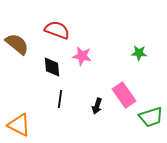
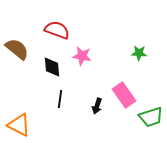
brown semicircle: moved 5 px down
